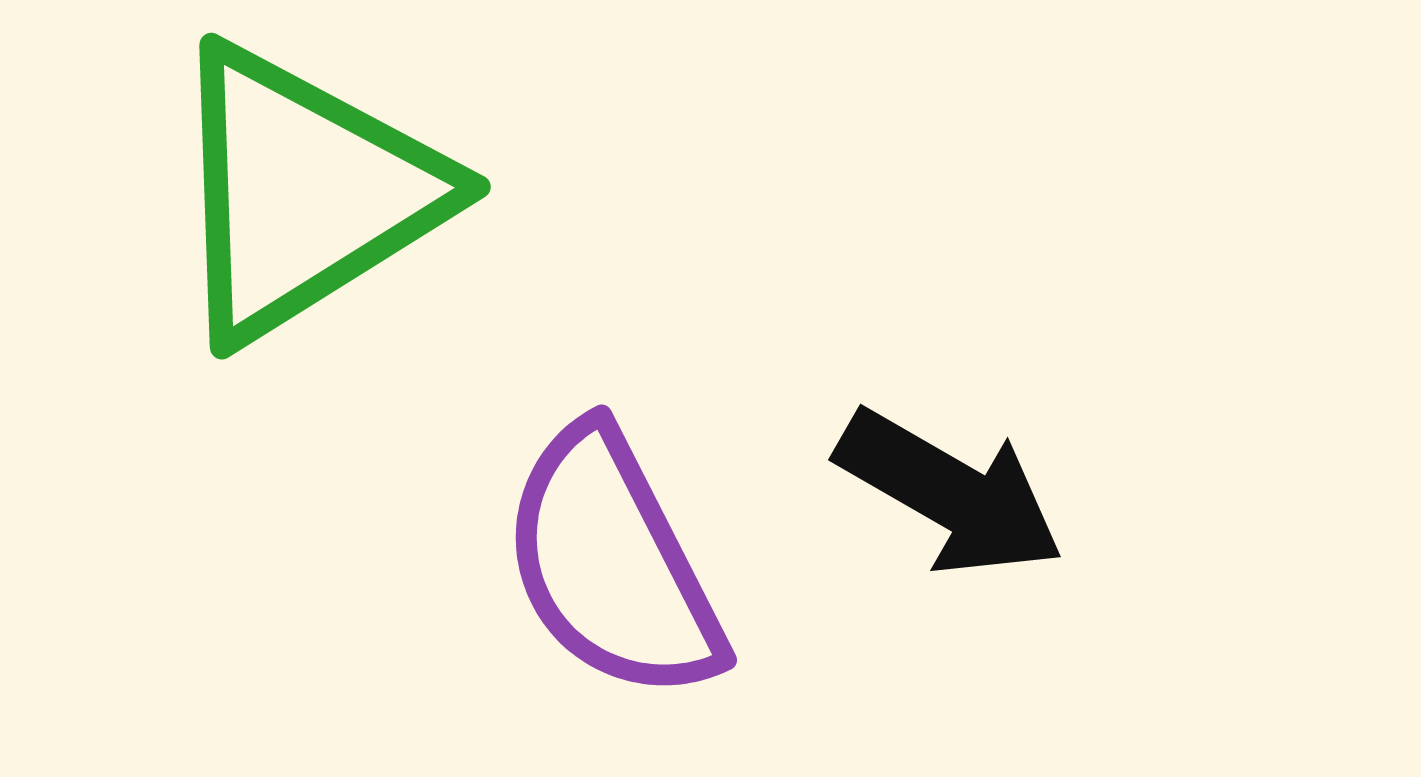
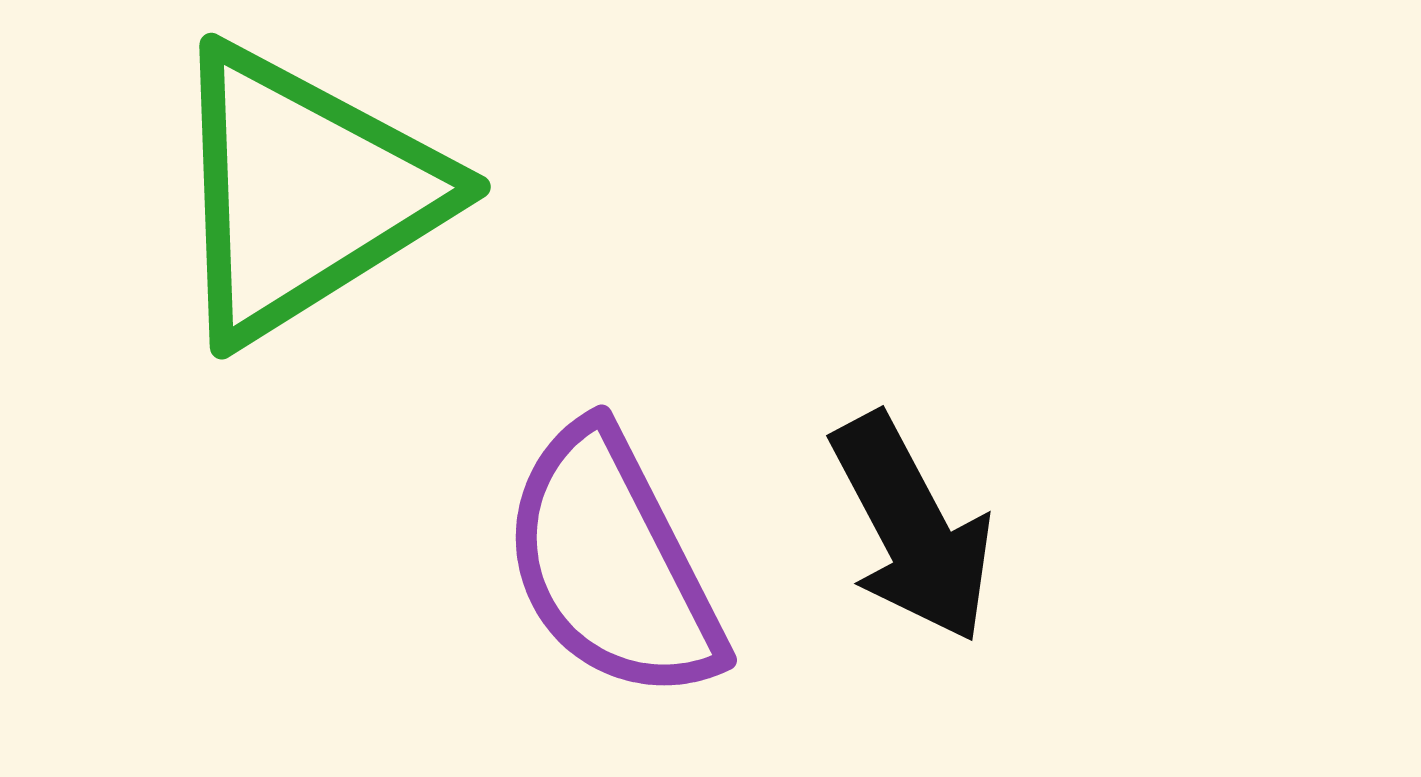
black arrow: moved 38 px left, 35 px down; rotated 32 degrees clockwise
